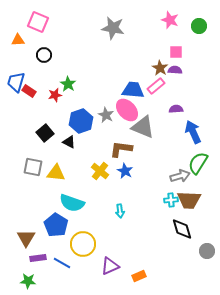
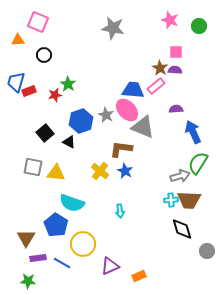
red rectangle at (29, 91): rotated 56 degrees counterclockwise
